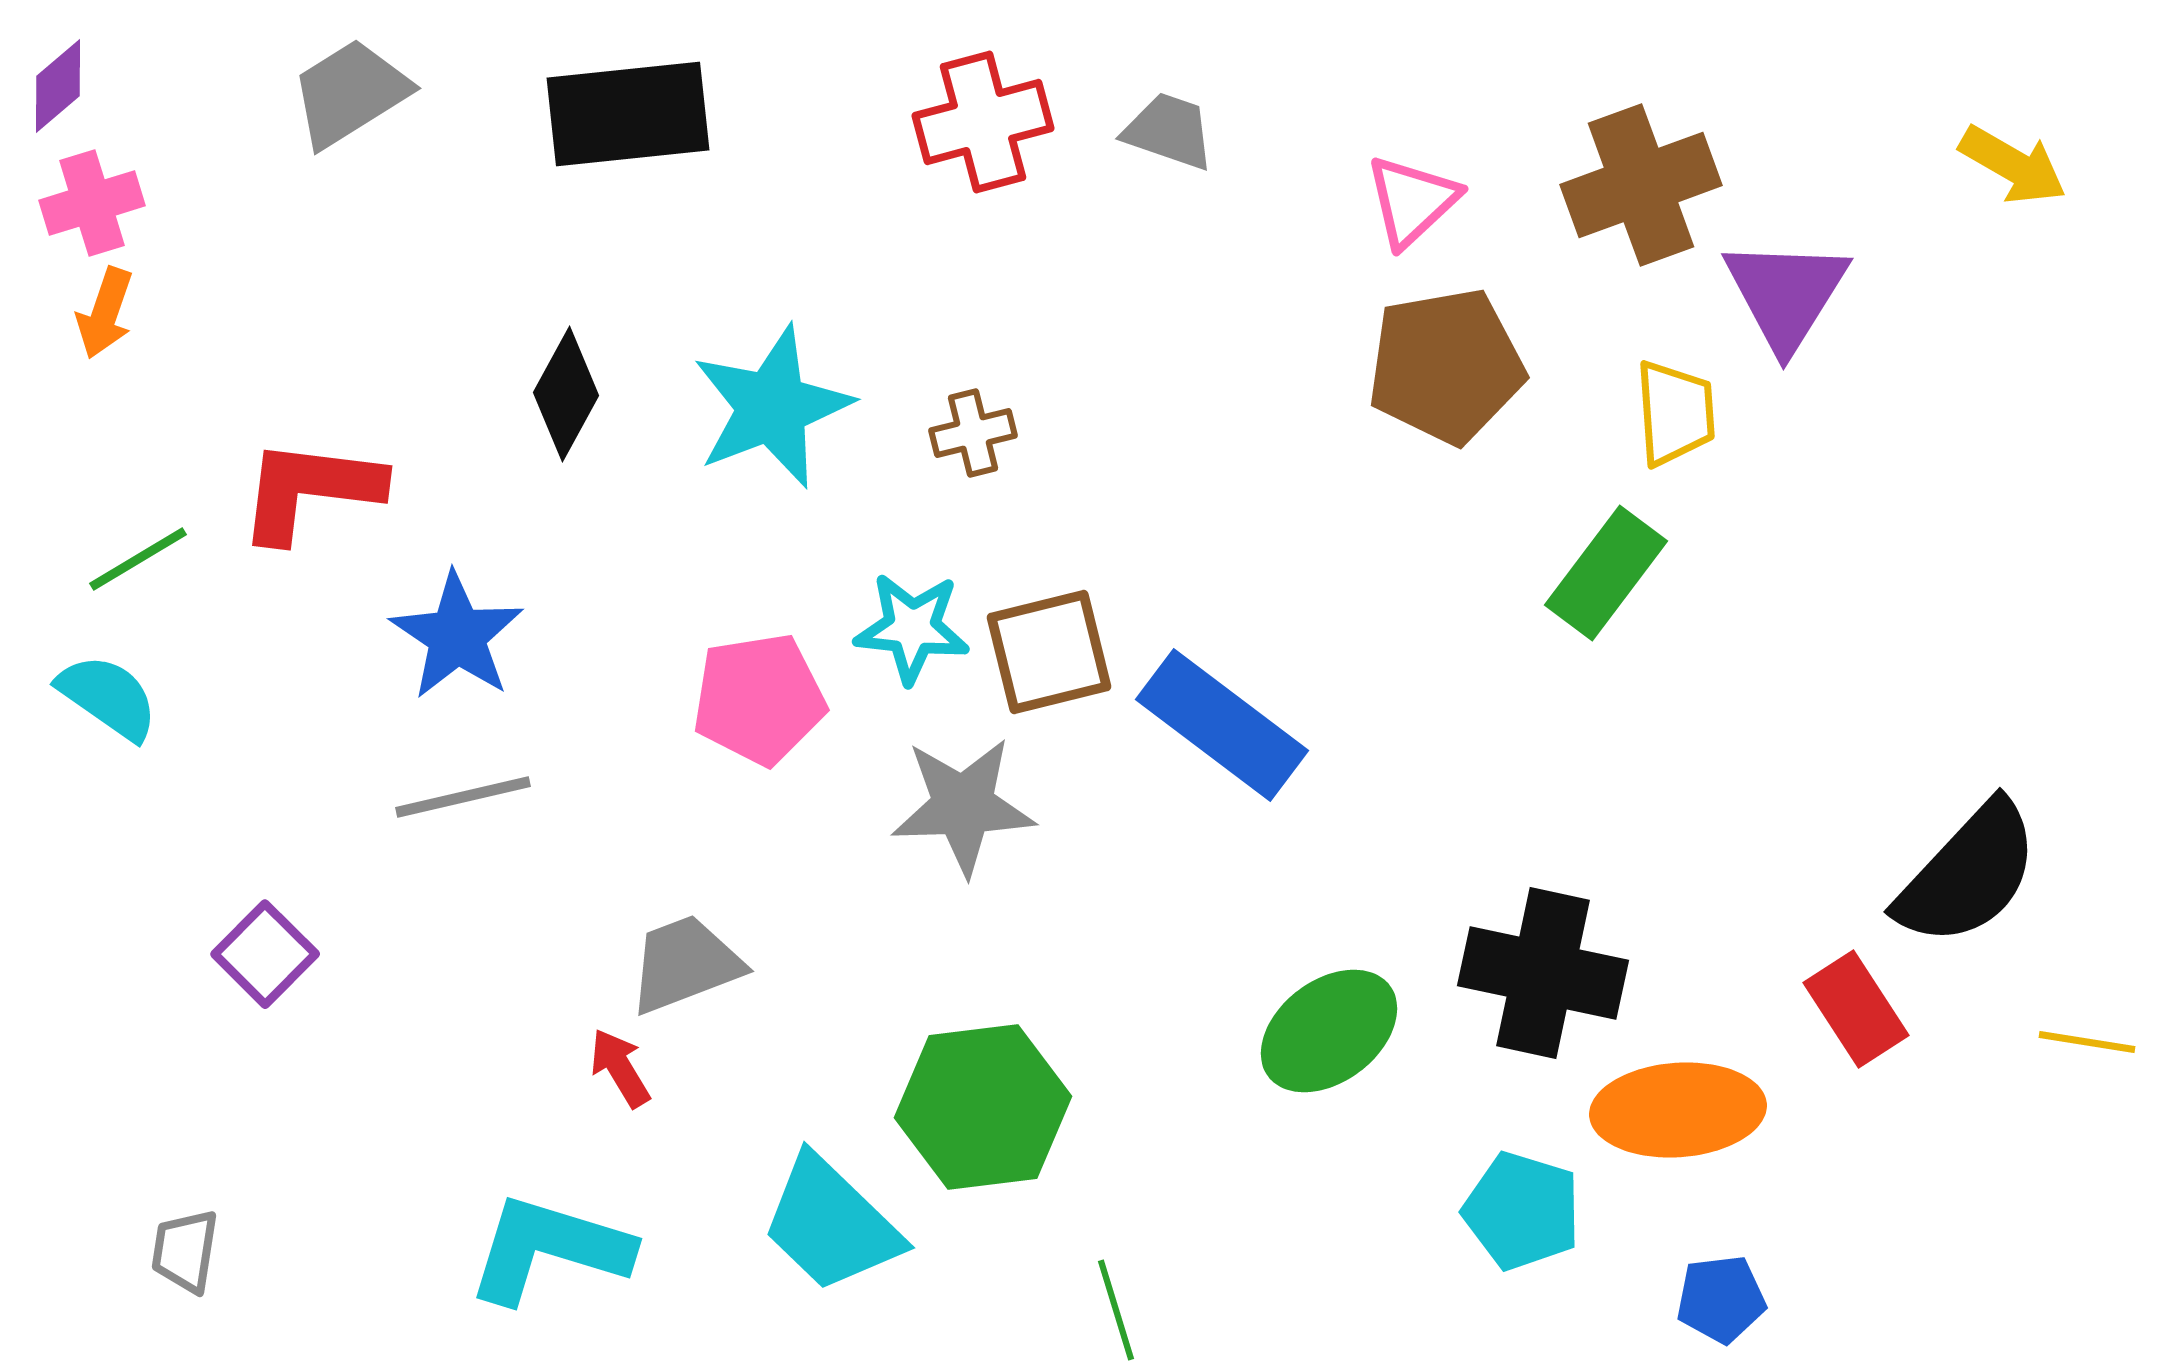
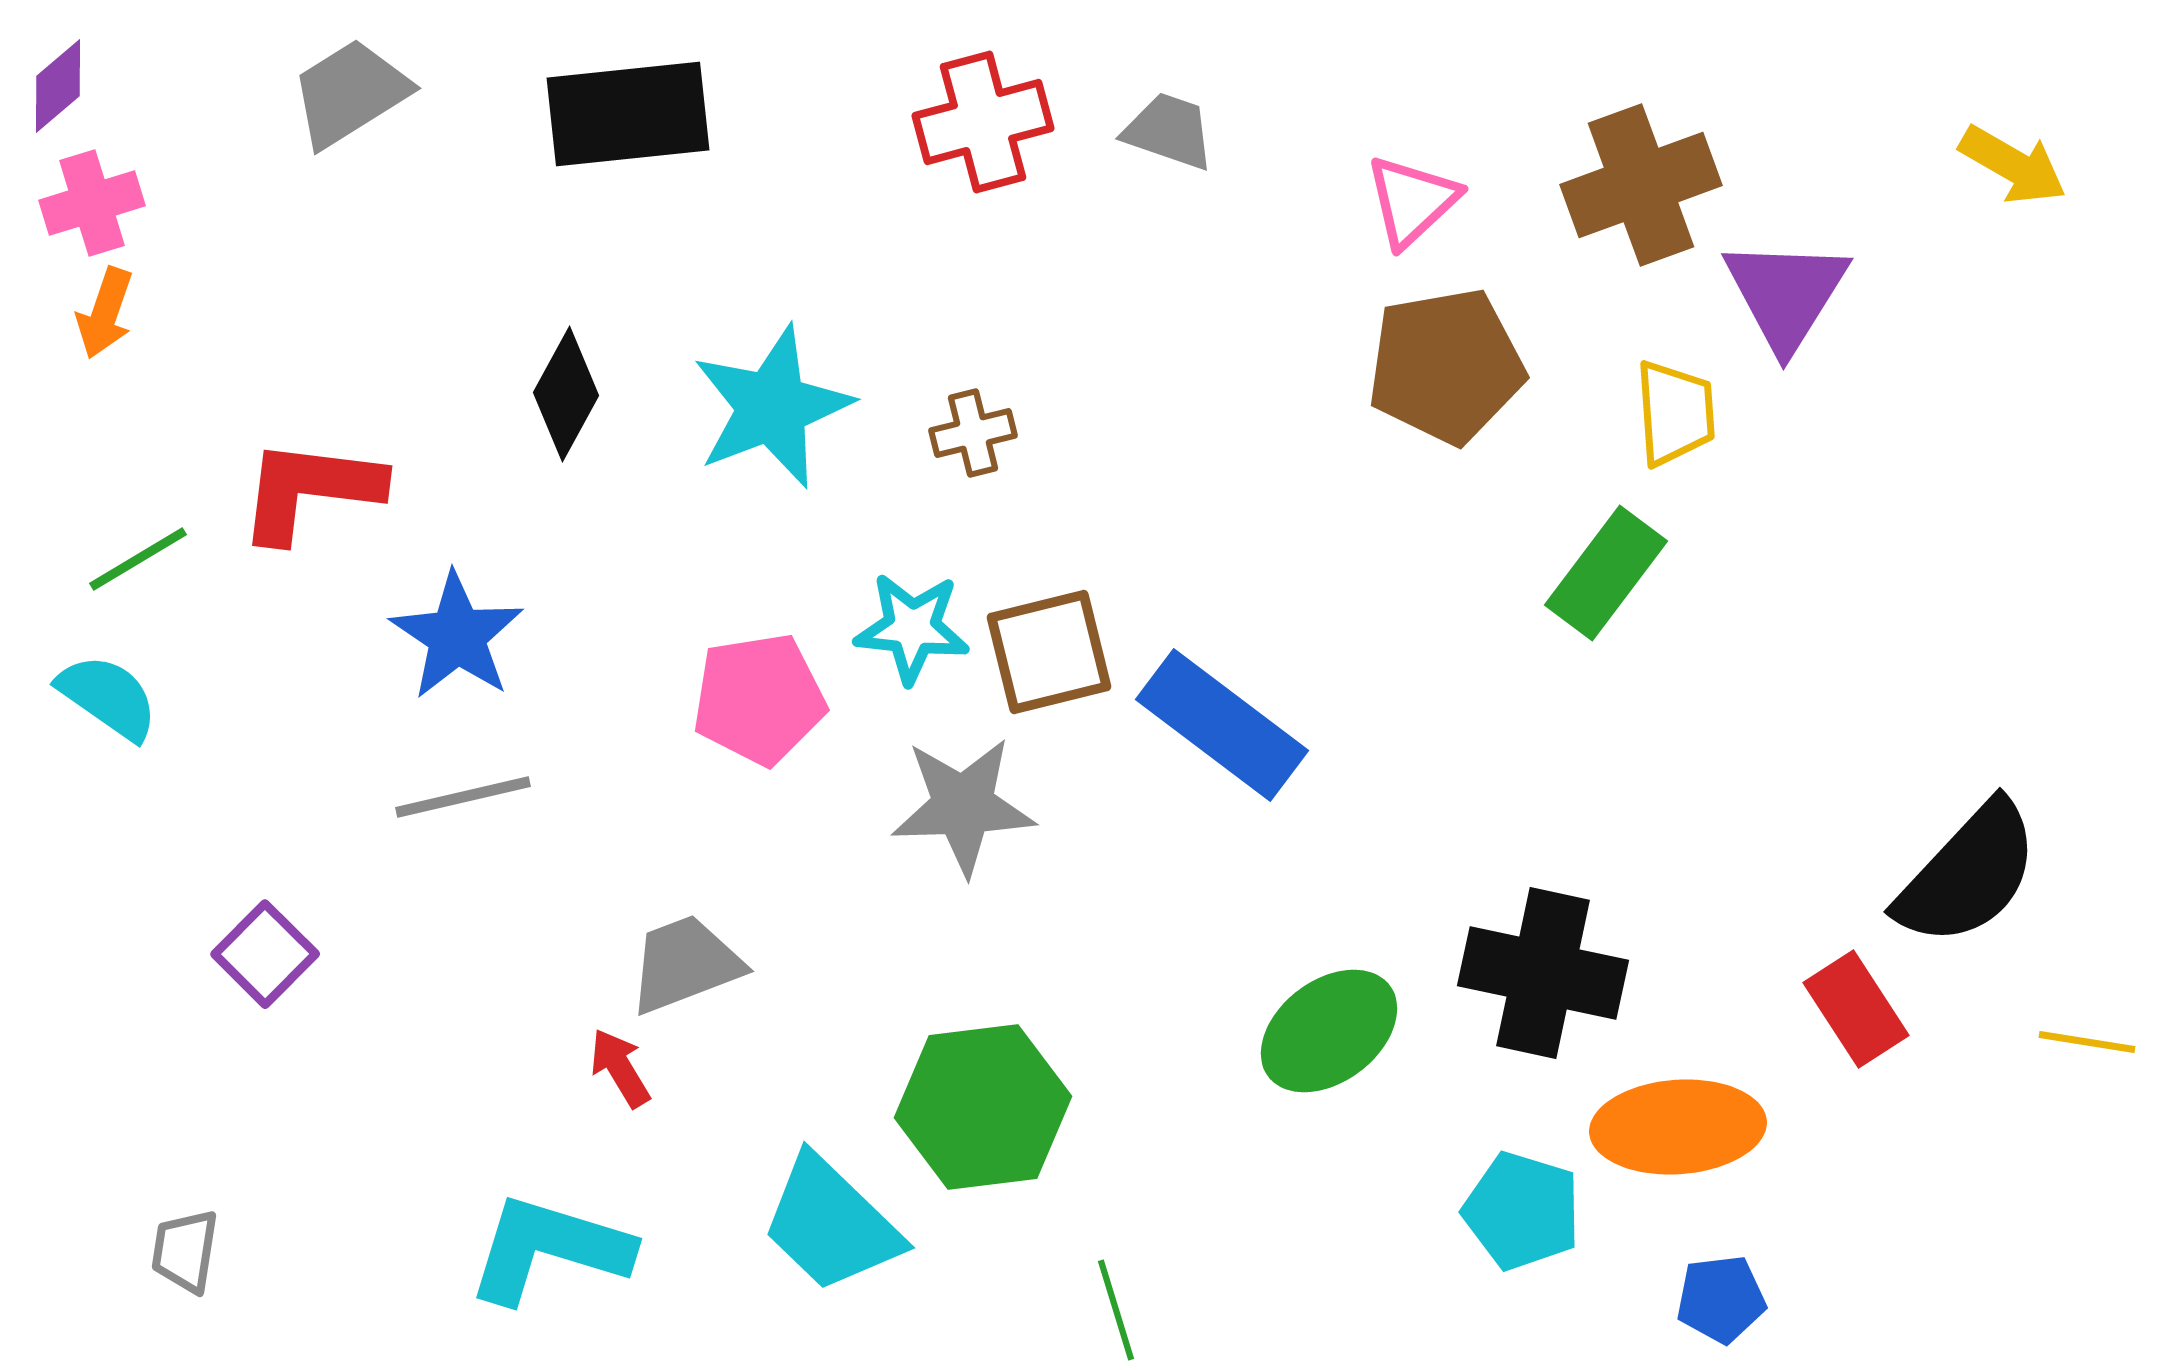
orange ellipse at (1678, 1110): moved 17 px down
